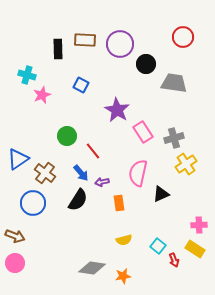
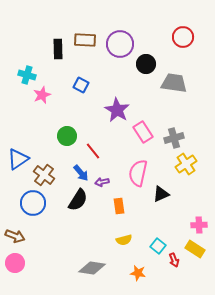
brown cross: moved 1 px left, 2 px down
orange rectangle: moved 3 px down
orange star: moved 15 px right, 3 px up; rotated 21 degrees clockwise
